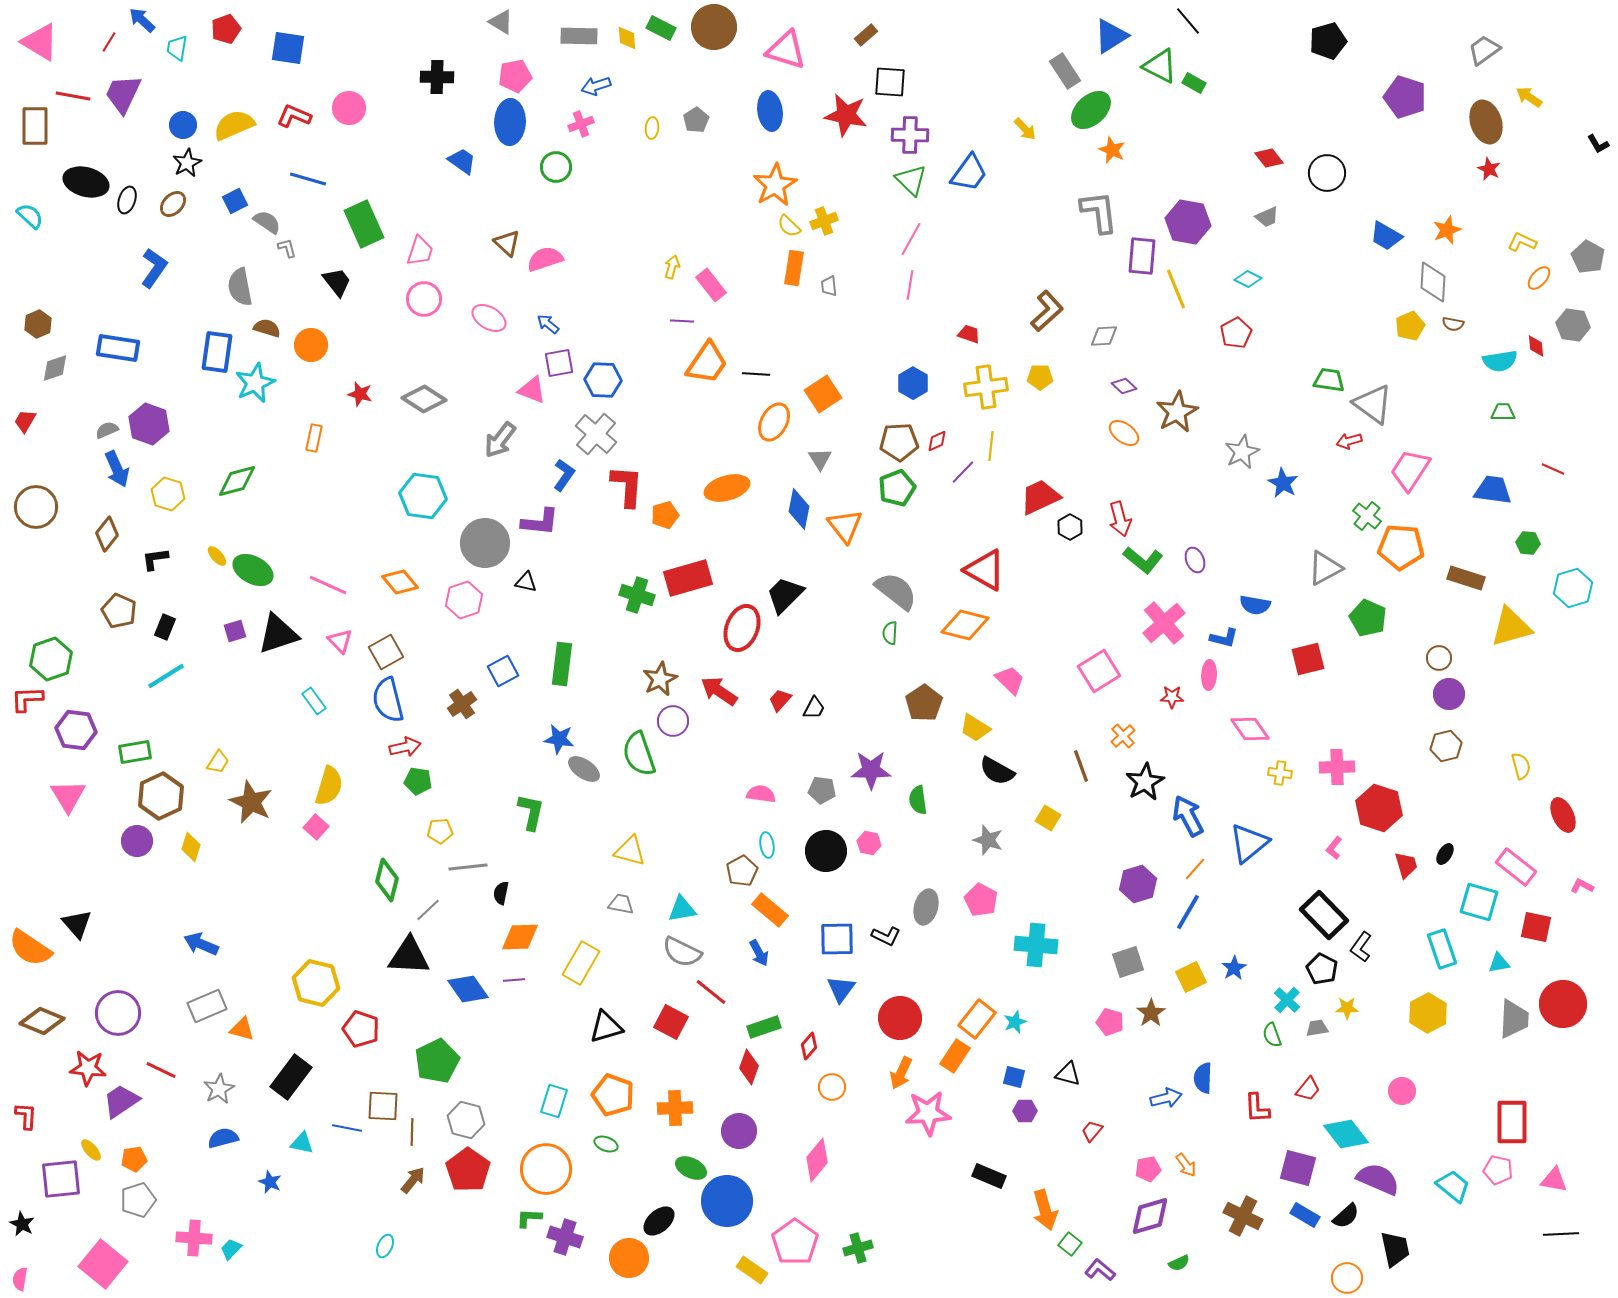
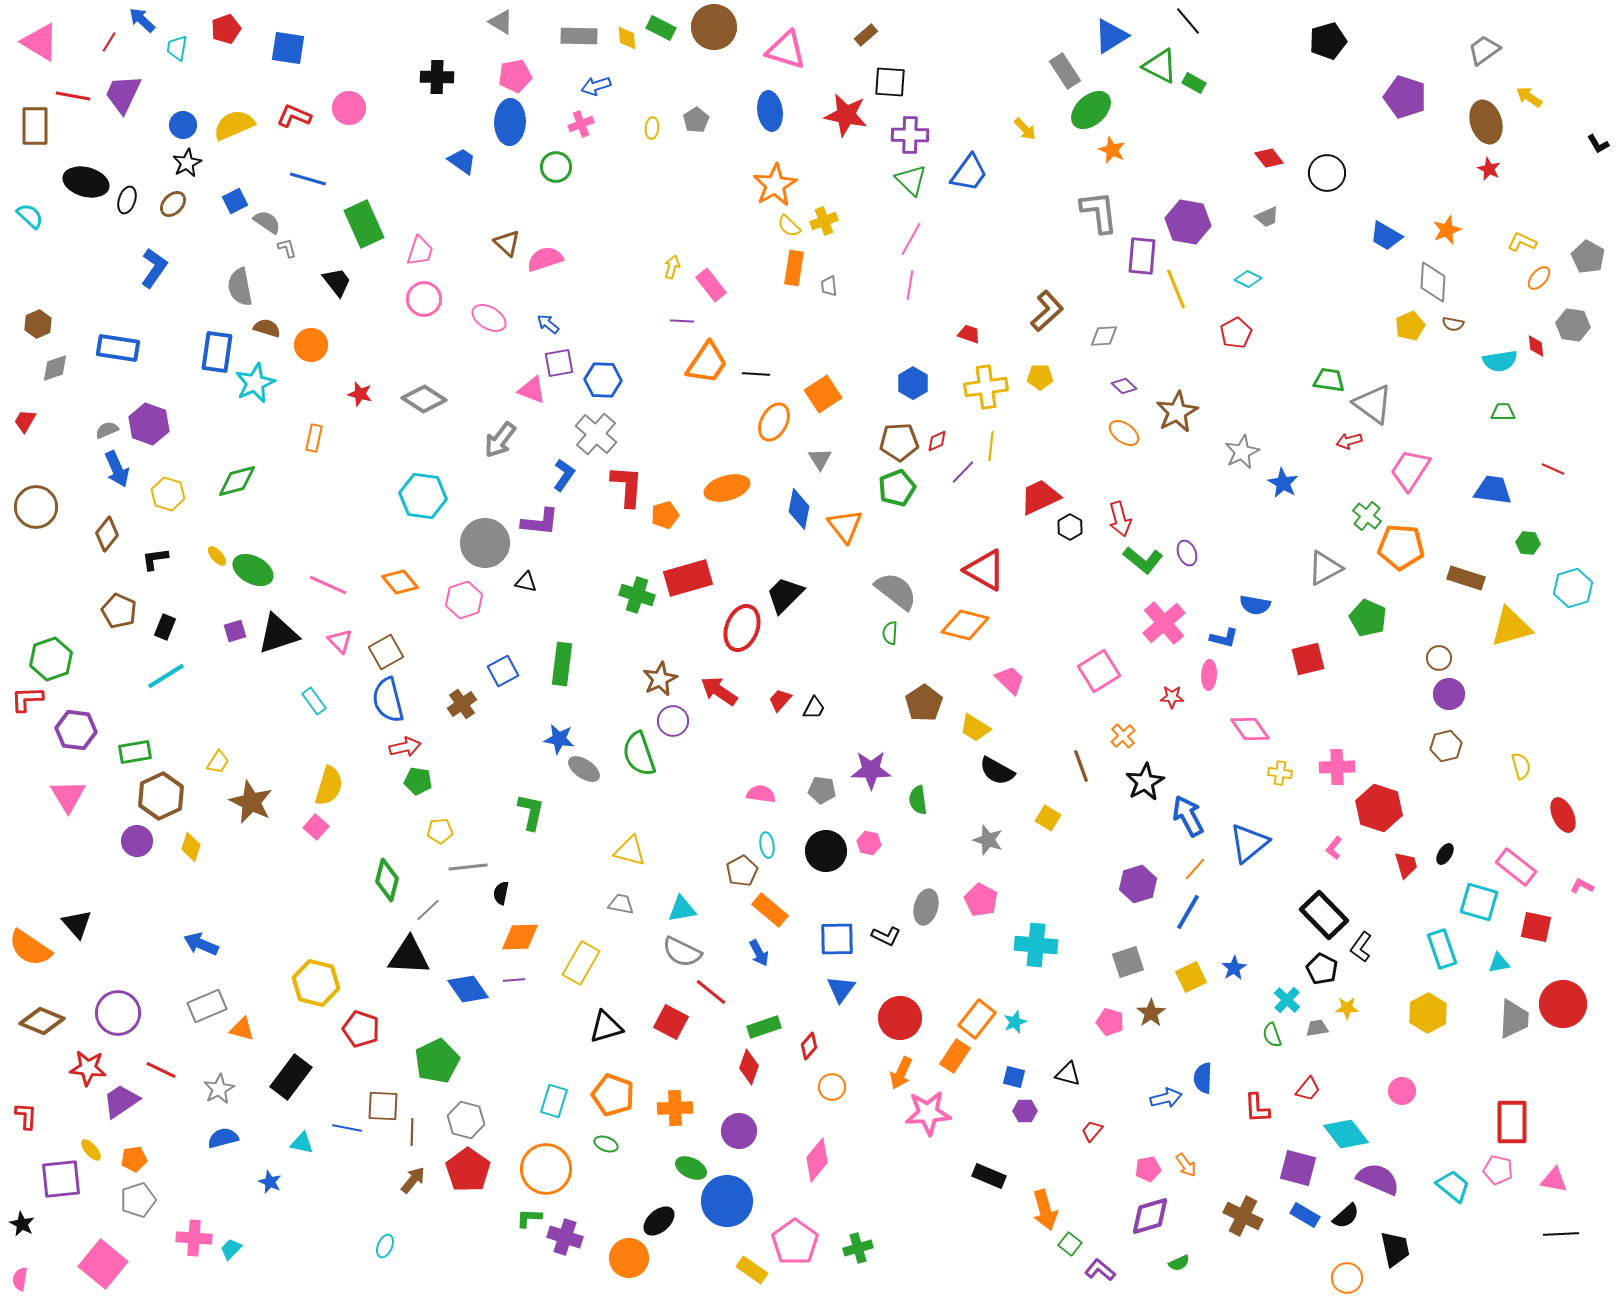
purple ellipse at (1195, 560): moved 8 px left, 7 px up
